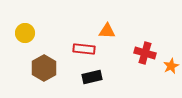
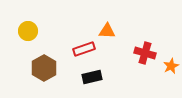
yellow circle: moved 3 px right, 2 px up
red rectangle: rotated 25 degrees counterclockwise
